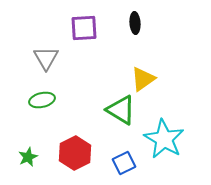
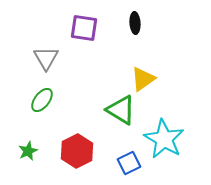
purple square: rotated 12 degrees clockwise
green ellipse: rotated 40 degrees counterclockwise
red hexagon: moved 2 px right, 2 px up
green star: moved 6 px up
blue square: moved 5 px right
